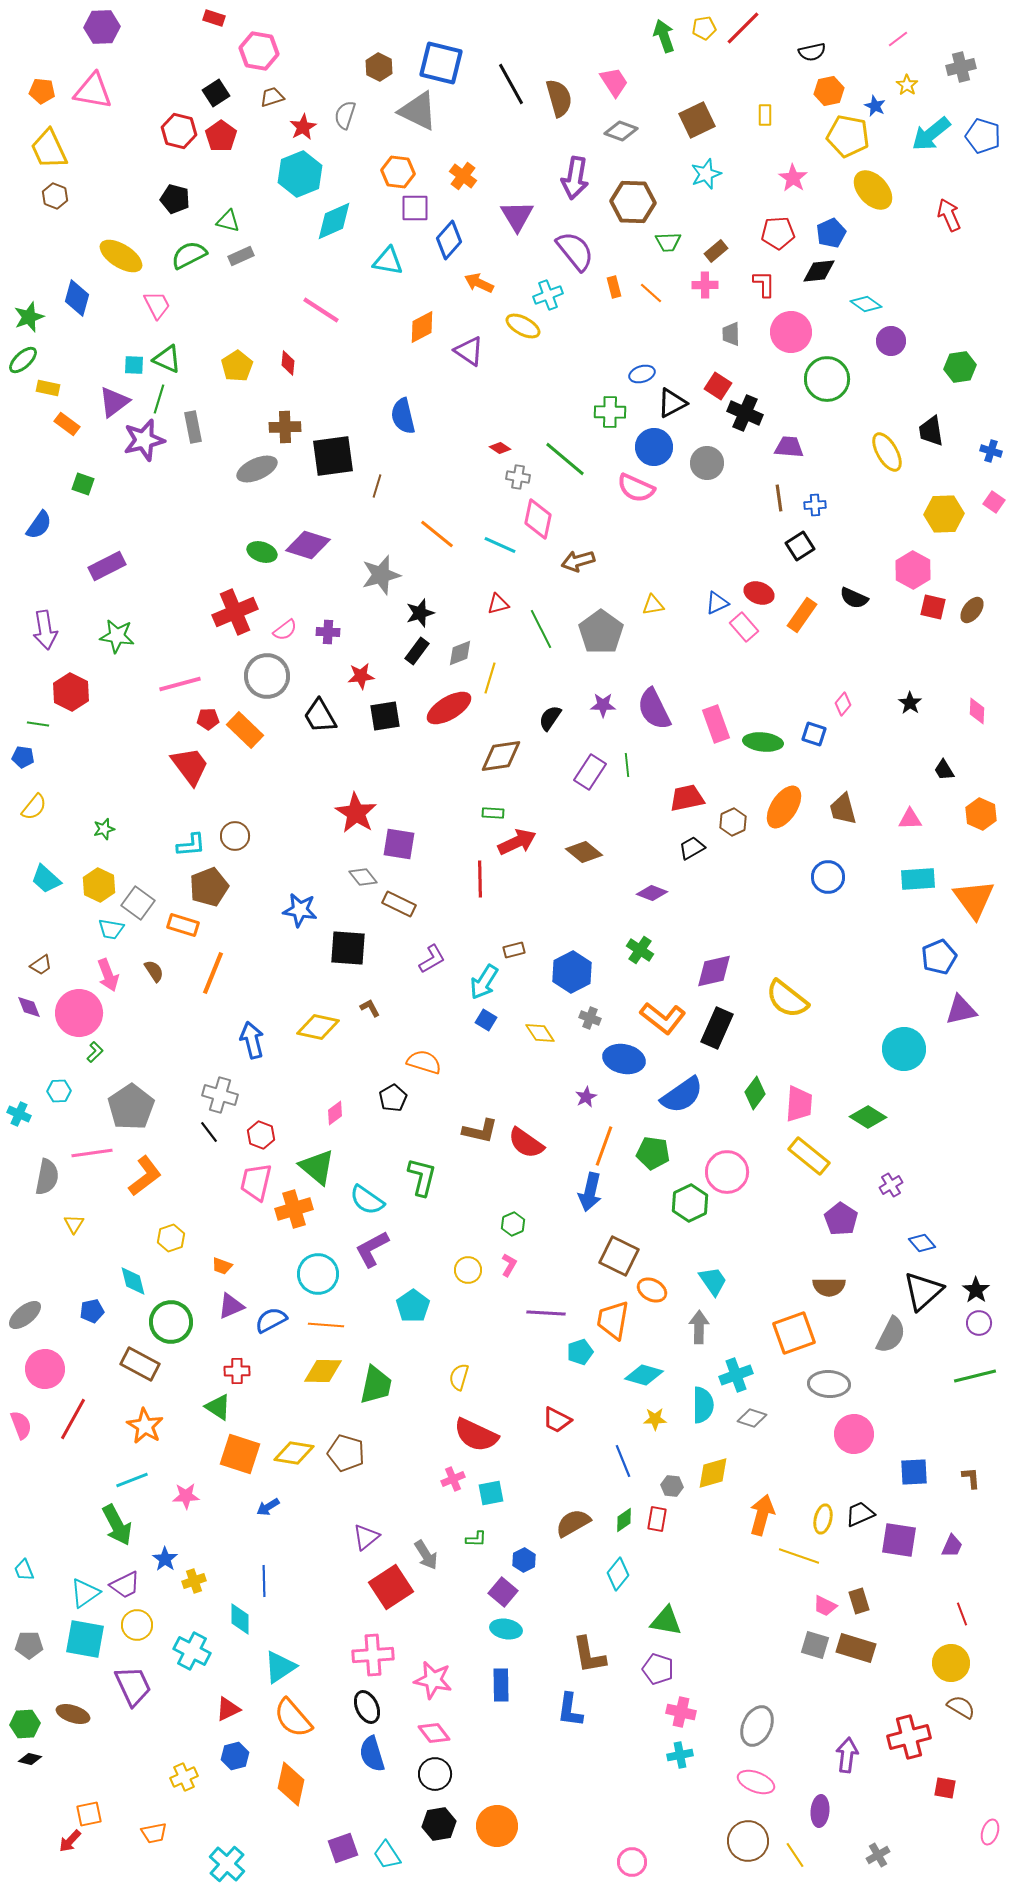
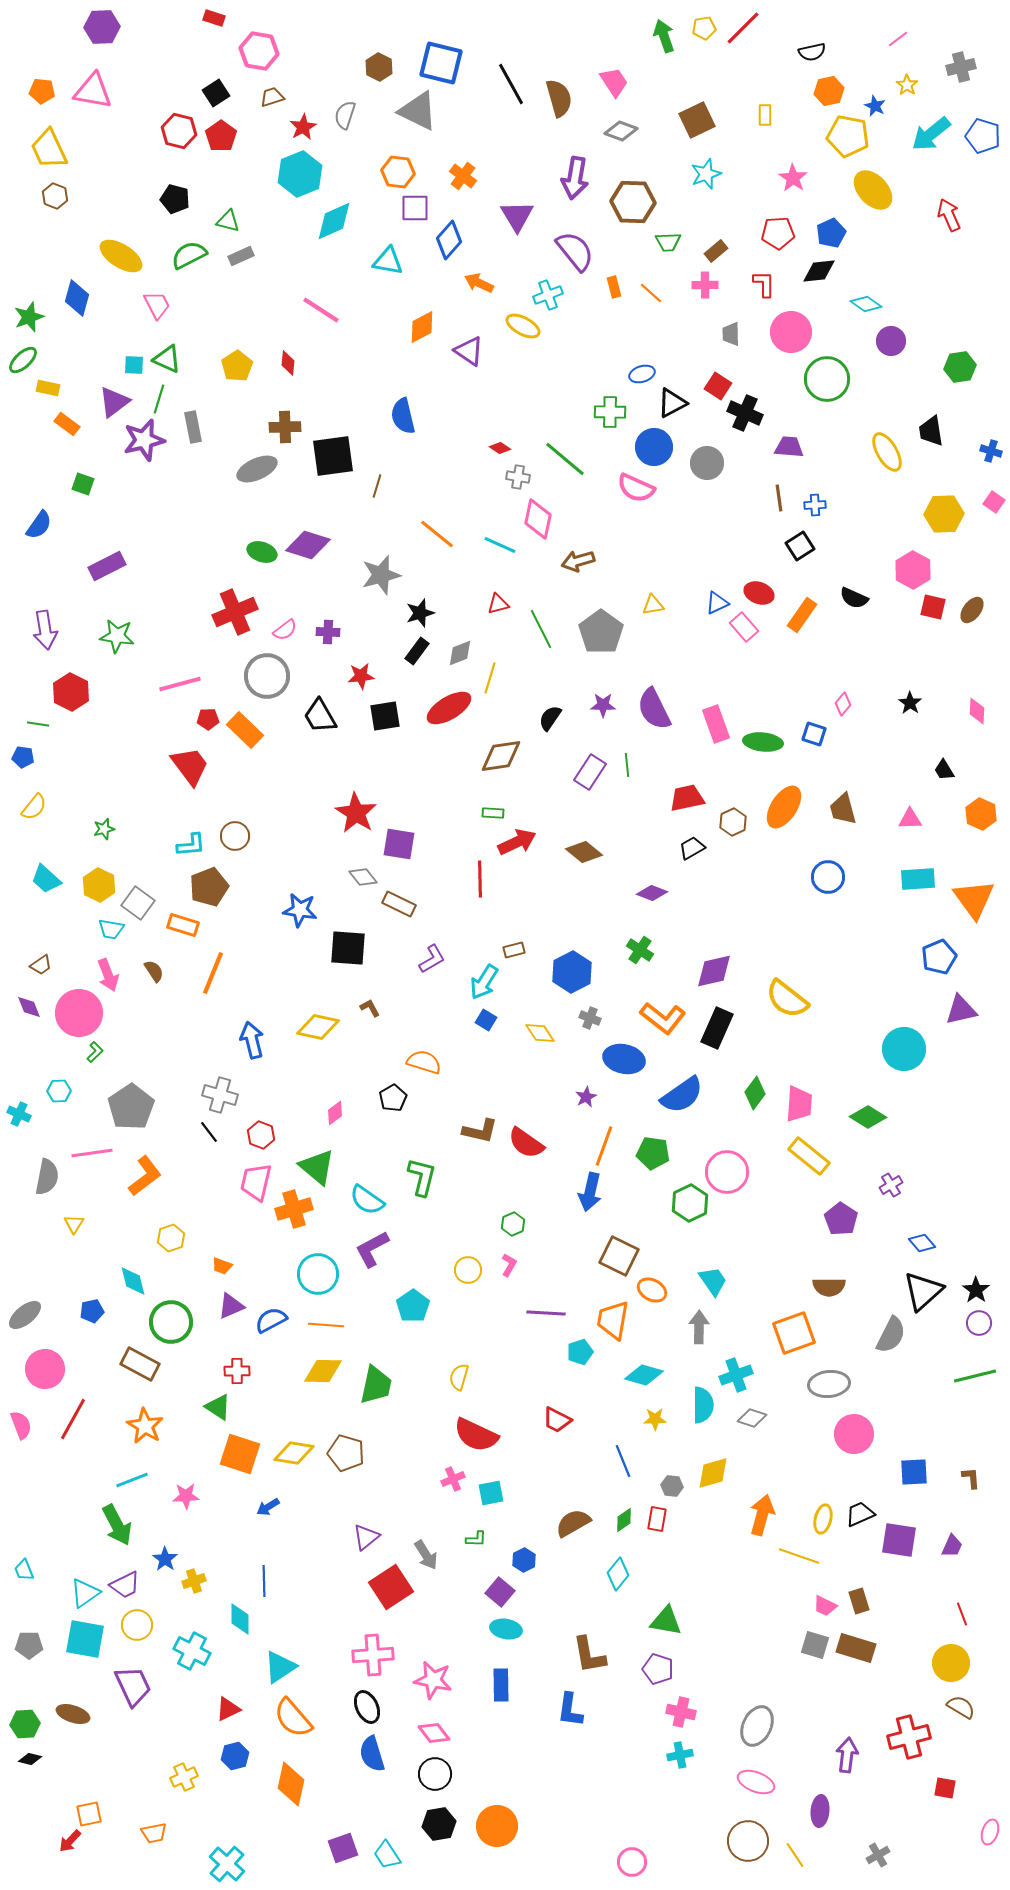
gray ellipse at (829, 1384): rotated 9 degrees counterclockwise
purple square at (503, 1592): moved 3 px left
